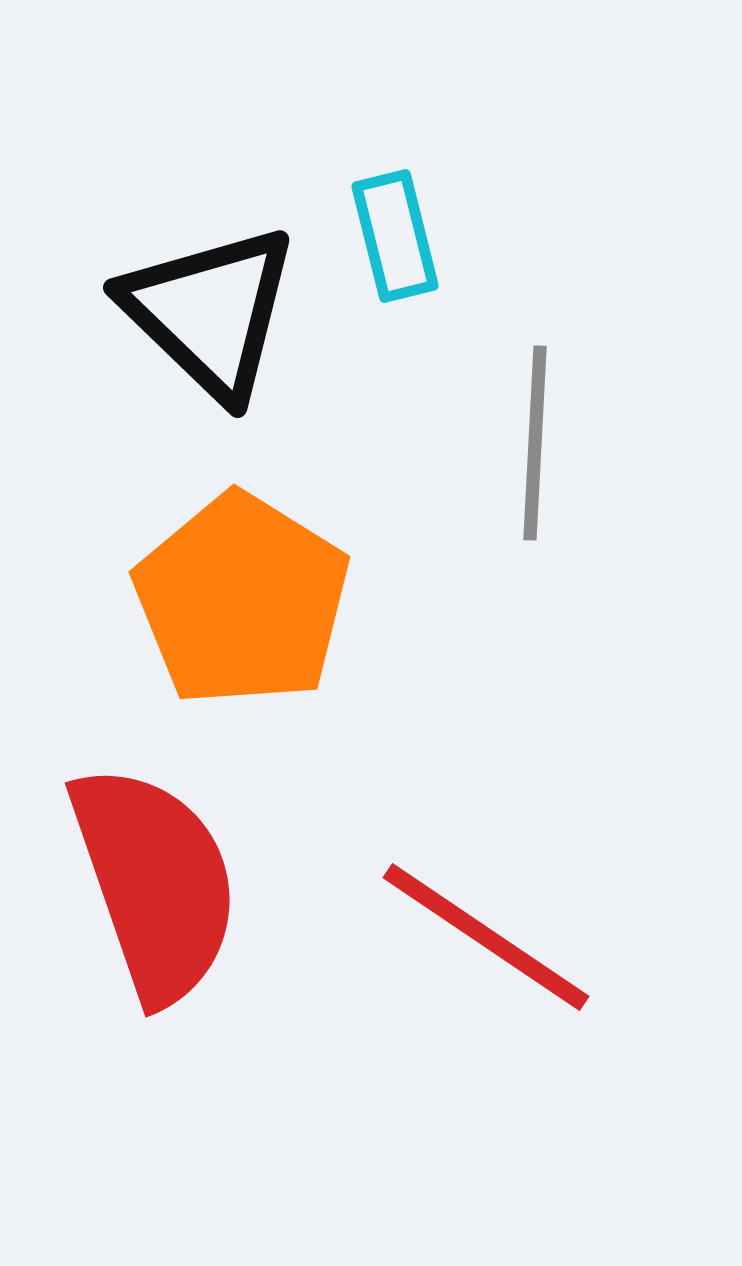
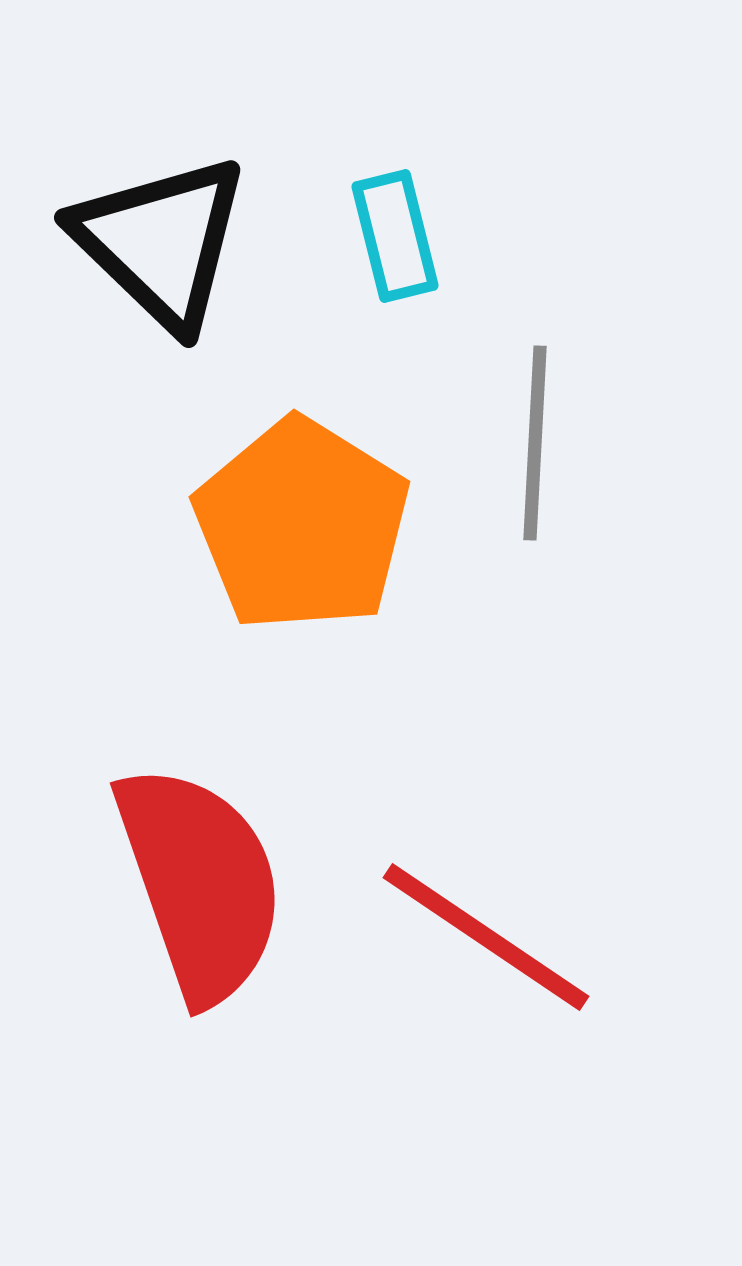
black triangle: moved 49 px left, 70 px up
orange pentagon: moved 60 px right, 75 px up
red semicircle: moved 45 px right
